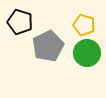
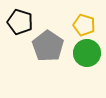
gray pentagon: rotated 12 degrees counterclockwise
